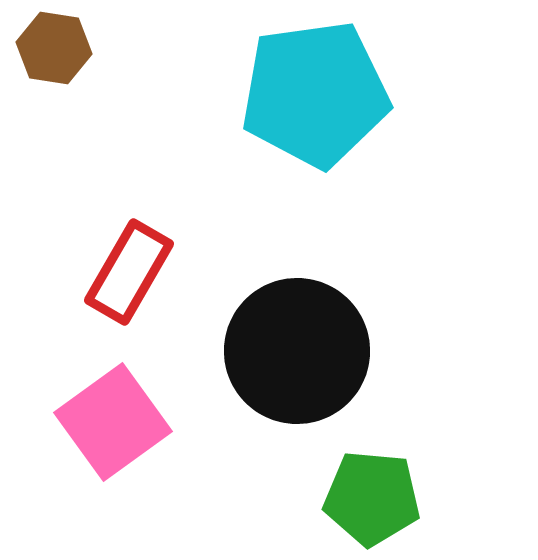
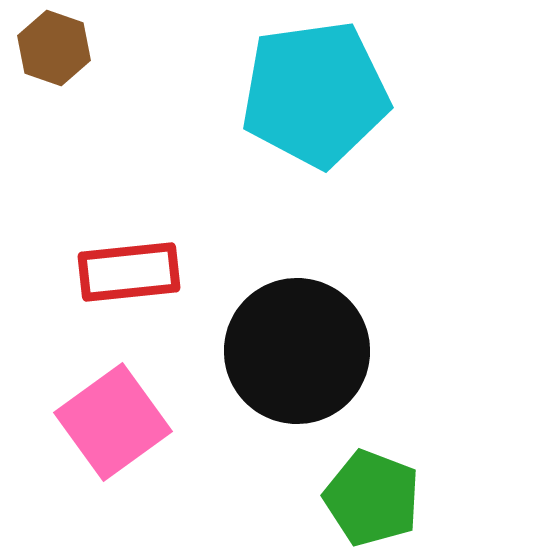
brown hexagon: rotated 10 degrees clockwise
red rectangle: rotated 54 degrees clockwise
green pentagon: rotated 16 degrees clockwise
